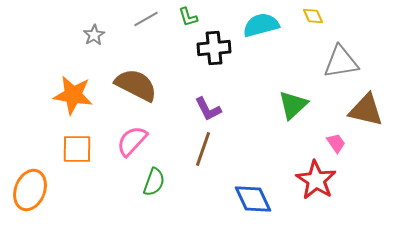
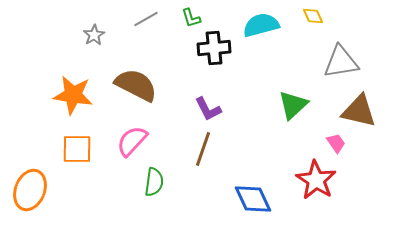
green L-shape: moved 3 px right, 1 px down
brown triangle: moved 7 px left, 1 px down
green semicircle: rotated 12 degrees counterclockwise
